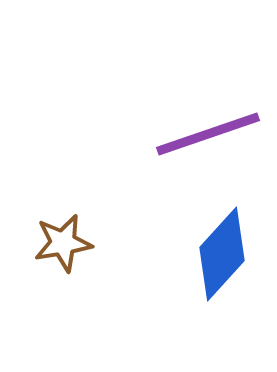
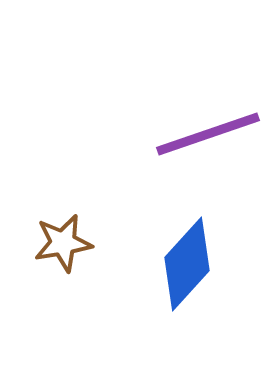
blue diamond: moved 35 px left, 10 px down
